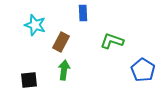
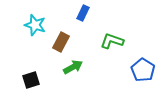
blue rectangle: rotated 28 degrees clockwise
green arrow: moved 9 px right, 3 px up; rotated 54 degrees clockwise
black square: moved 2 px right; rotated 12 degrees counterclockwise
